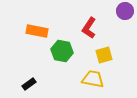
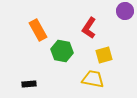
orange rectangle: moved 1 px right, 1 px up; rotated 50 degrees clockwise
black rectangle: rotated 32 degrees clockwise
